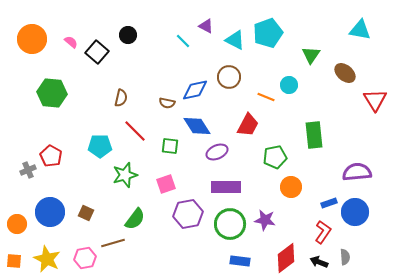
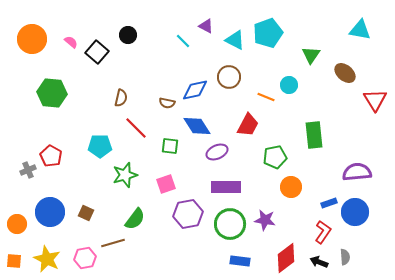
red line at (135, 131): moved 1 px right, 3 px up
